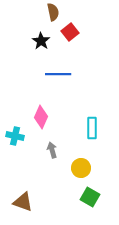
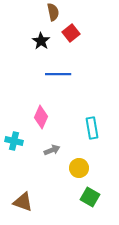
red square: moved 1 px right, 1 px down
cyan rectangle: rotated 10 degrees counterclockwise
cyan cross: moved 1 px left, 5 px down
gray arrow: rotated 84 degrees clockwise
yellow circle: moved 2 px left
